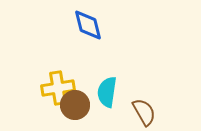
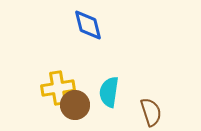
cyan semicircle: moved 2 px right
brown semicircle: moved 7 px right; rotated 12 degrees clockwise
